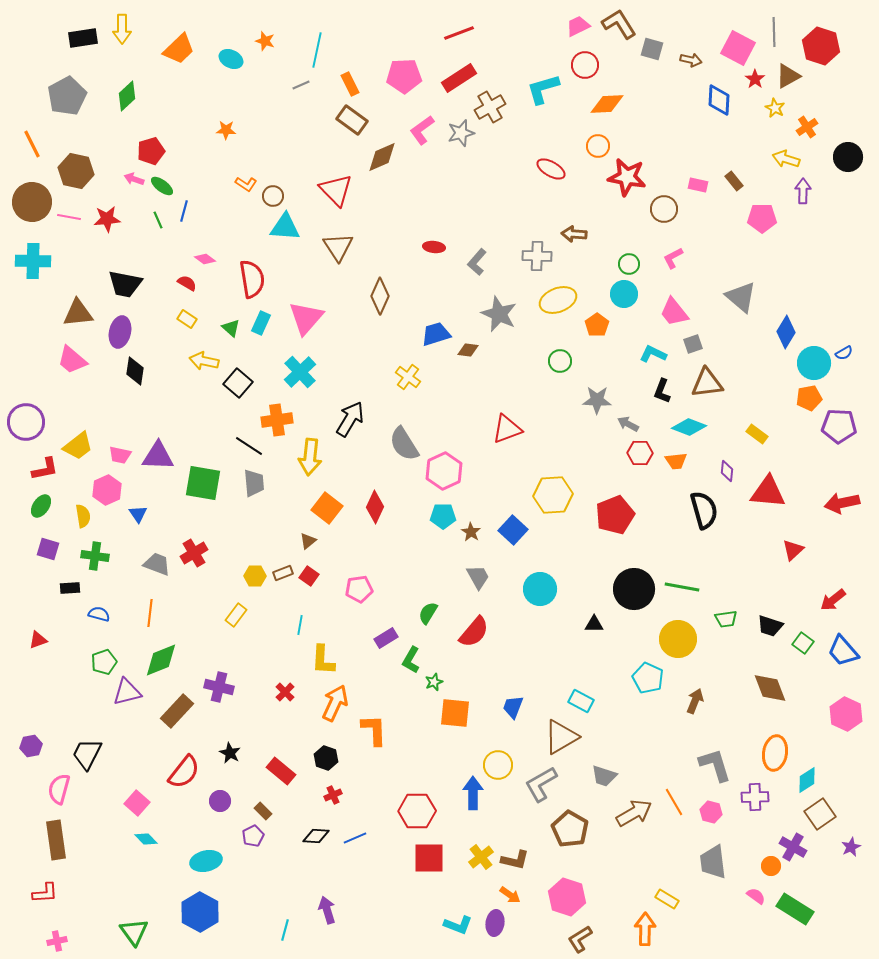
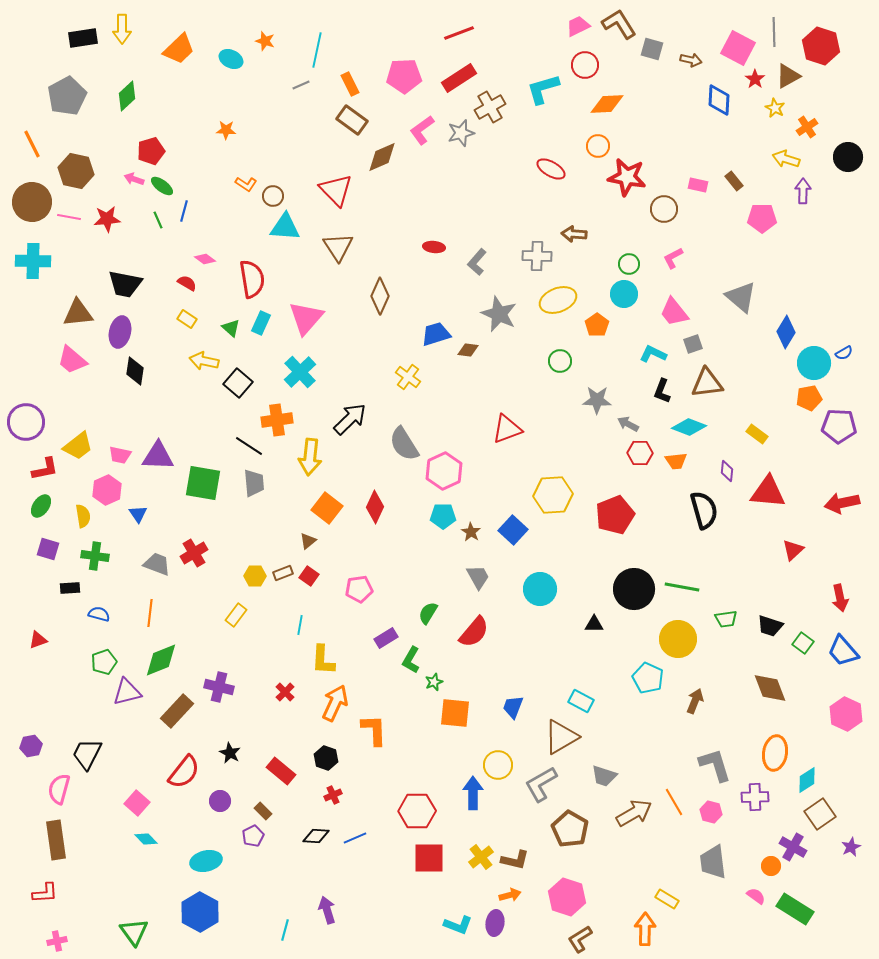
black arrow at (350, 419): rotated 15 degrees clockwise
red arrow at (833, 600): moved 7 px right, 2 px up; rotated 64 degrees counterclockwise
orange arrow at (510, 895): rotated 50 degrees counterclockwise
